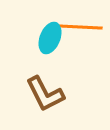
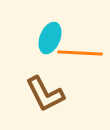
orange line: moved 26 px down
